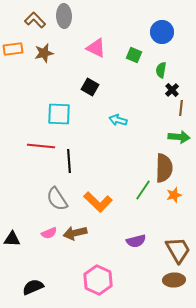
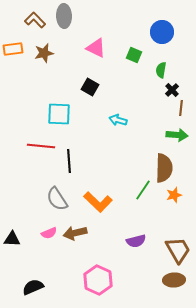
green arrow: moved 2 px left, 2 px up
